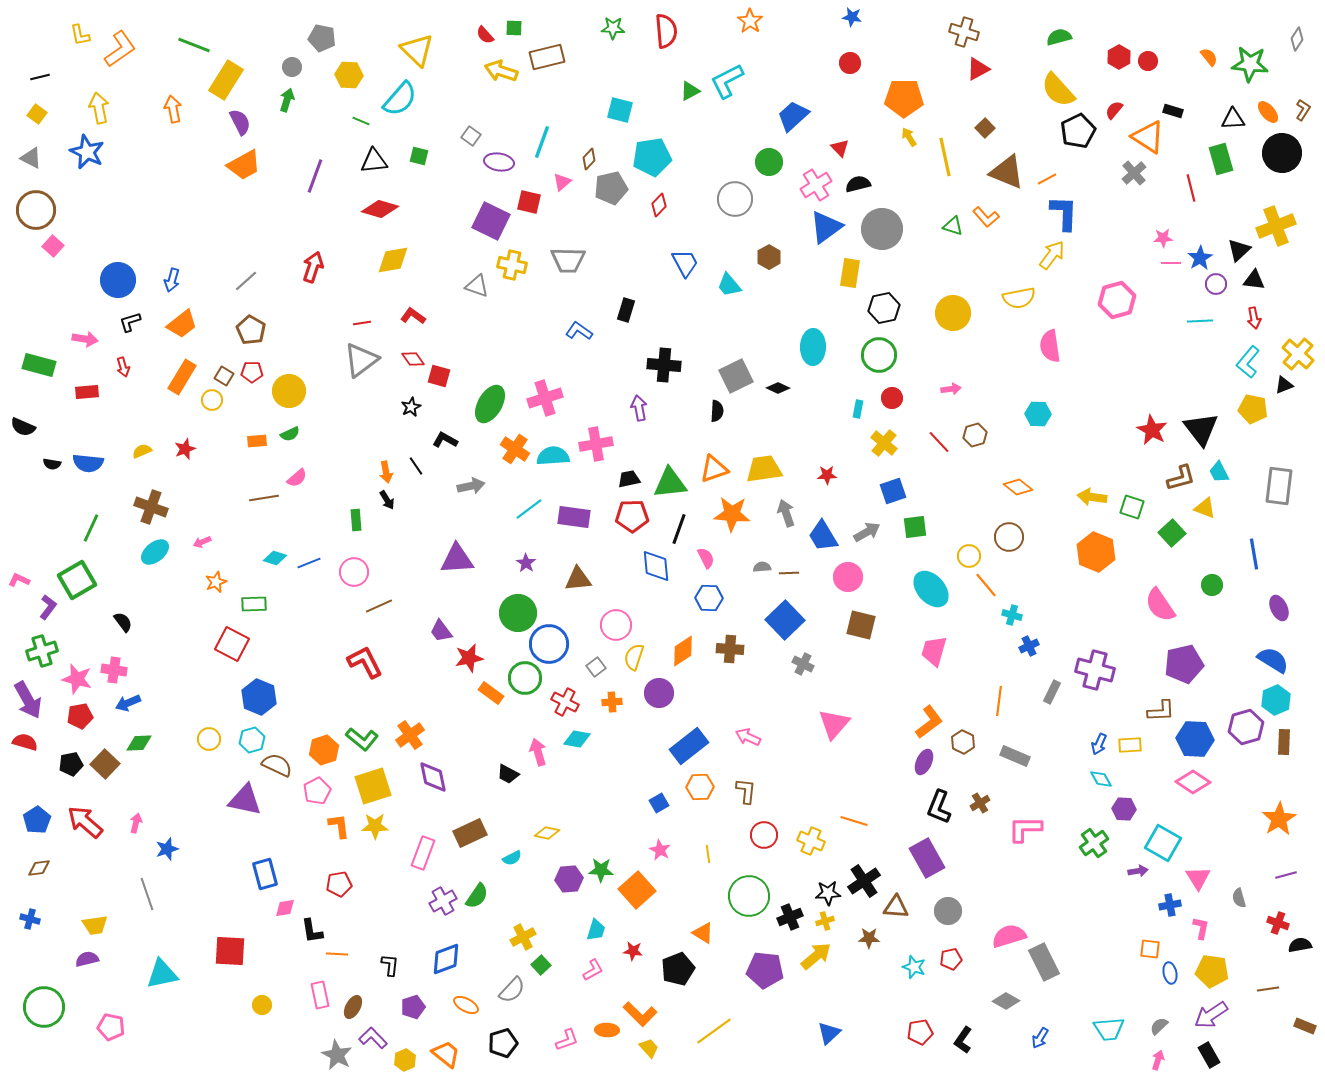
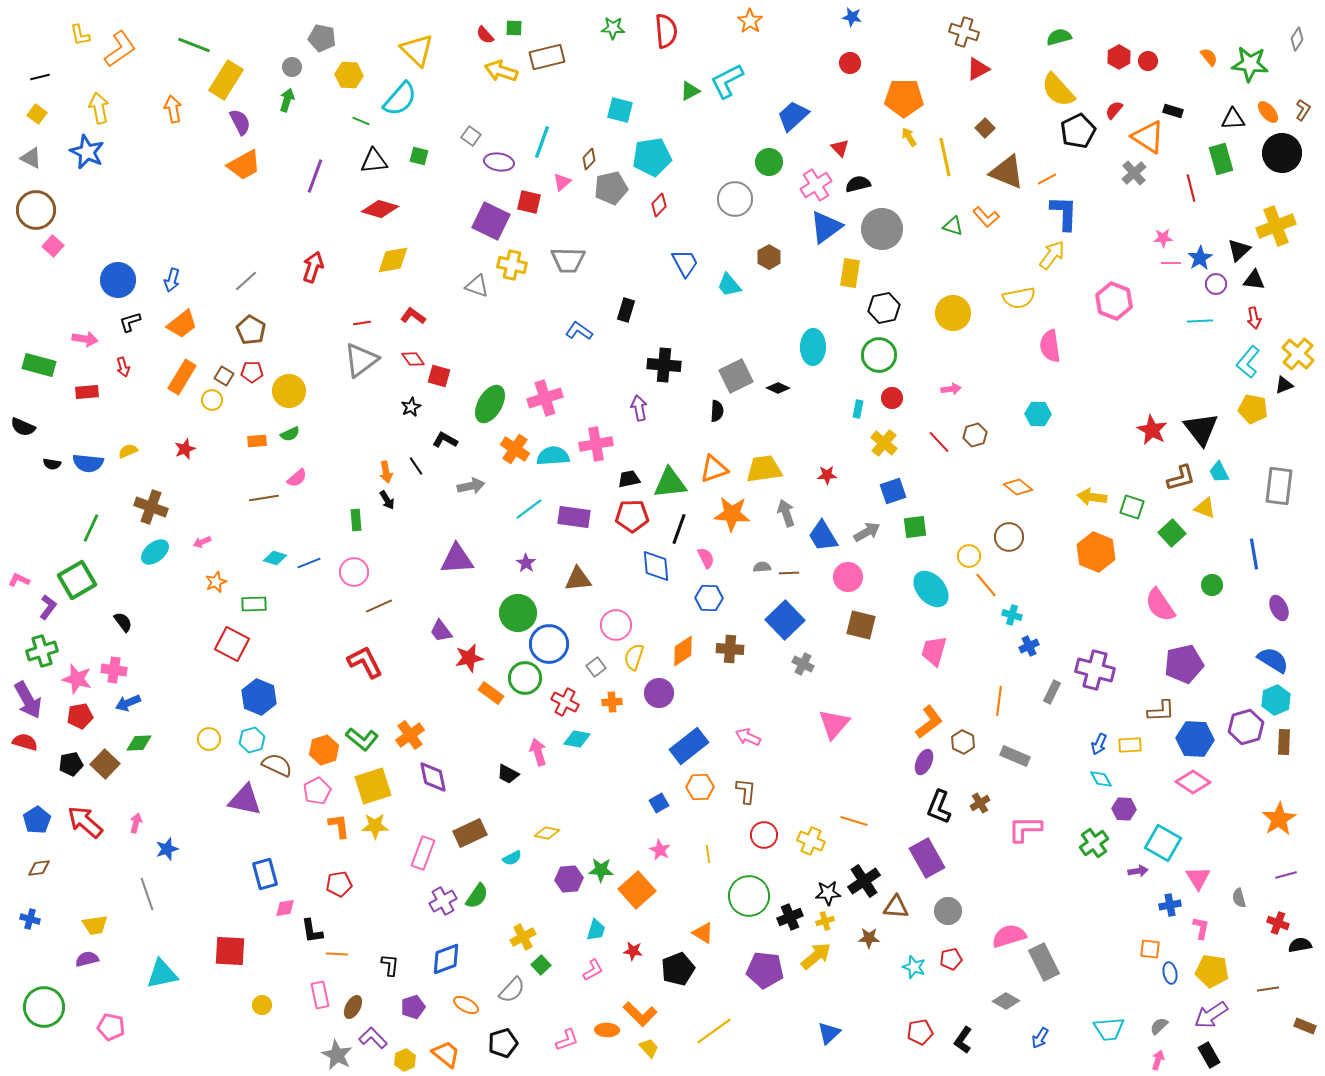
pink hexagon at (1117, 300): moved 3 px left, 1 px down; rotated 24 degrees counterclockwise
yellow semicircle at (142, 451): moved 14 px left
